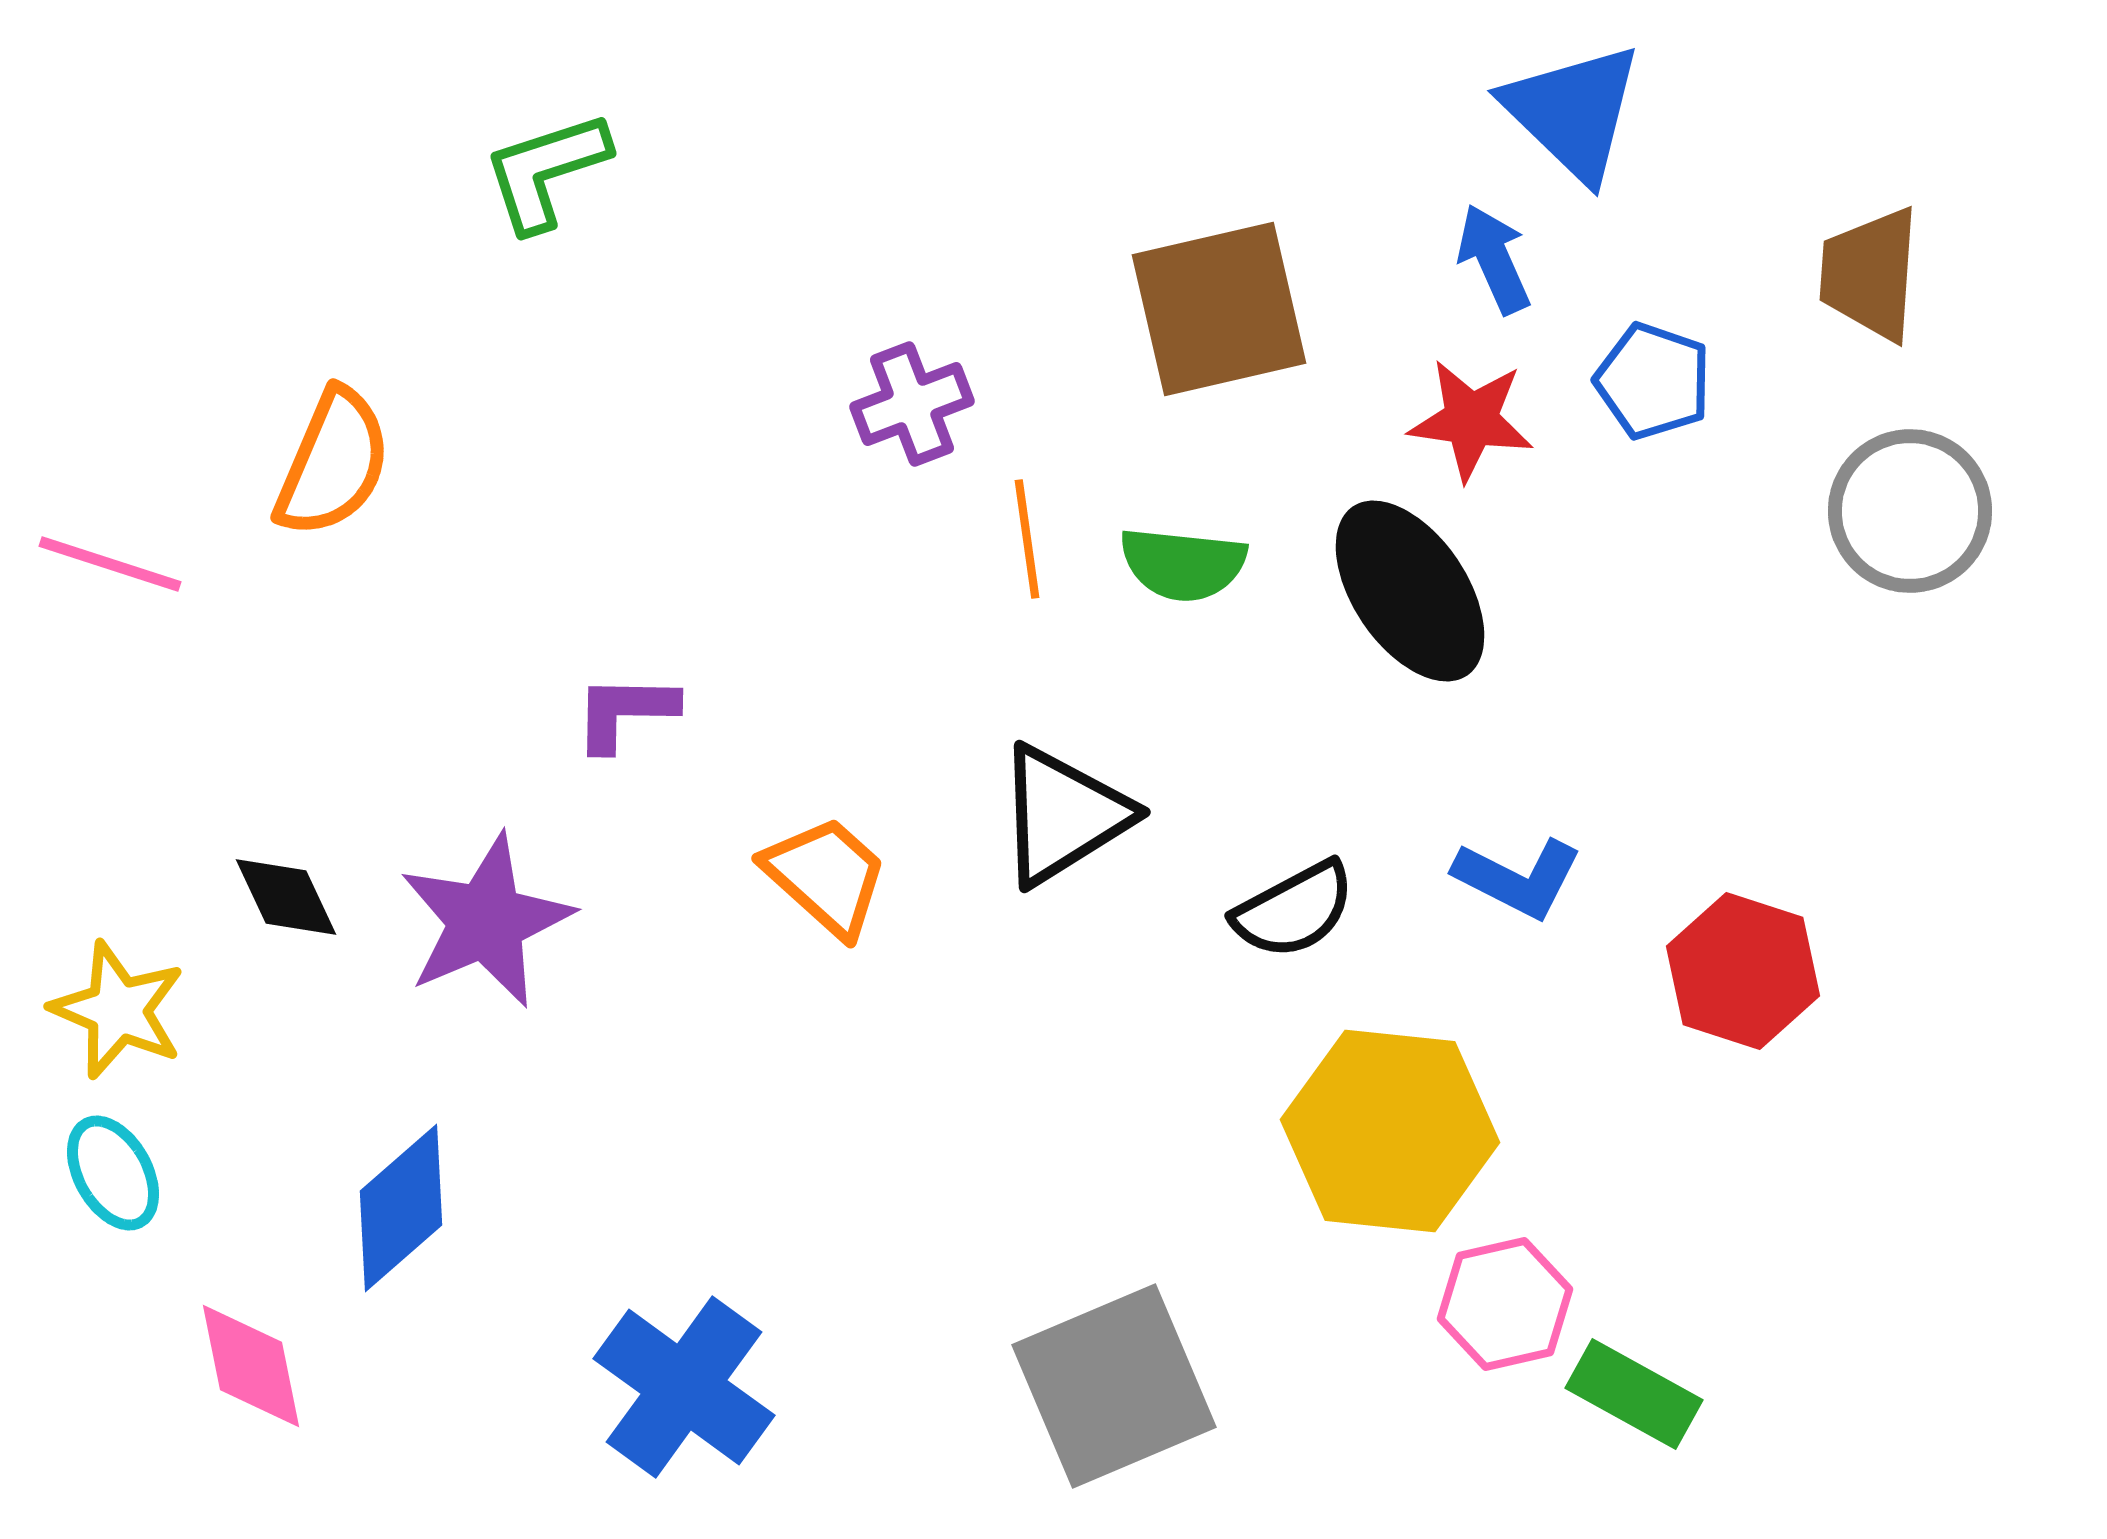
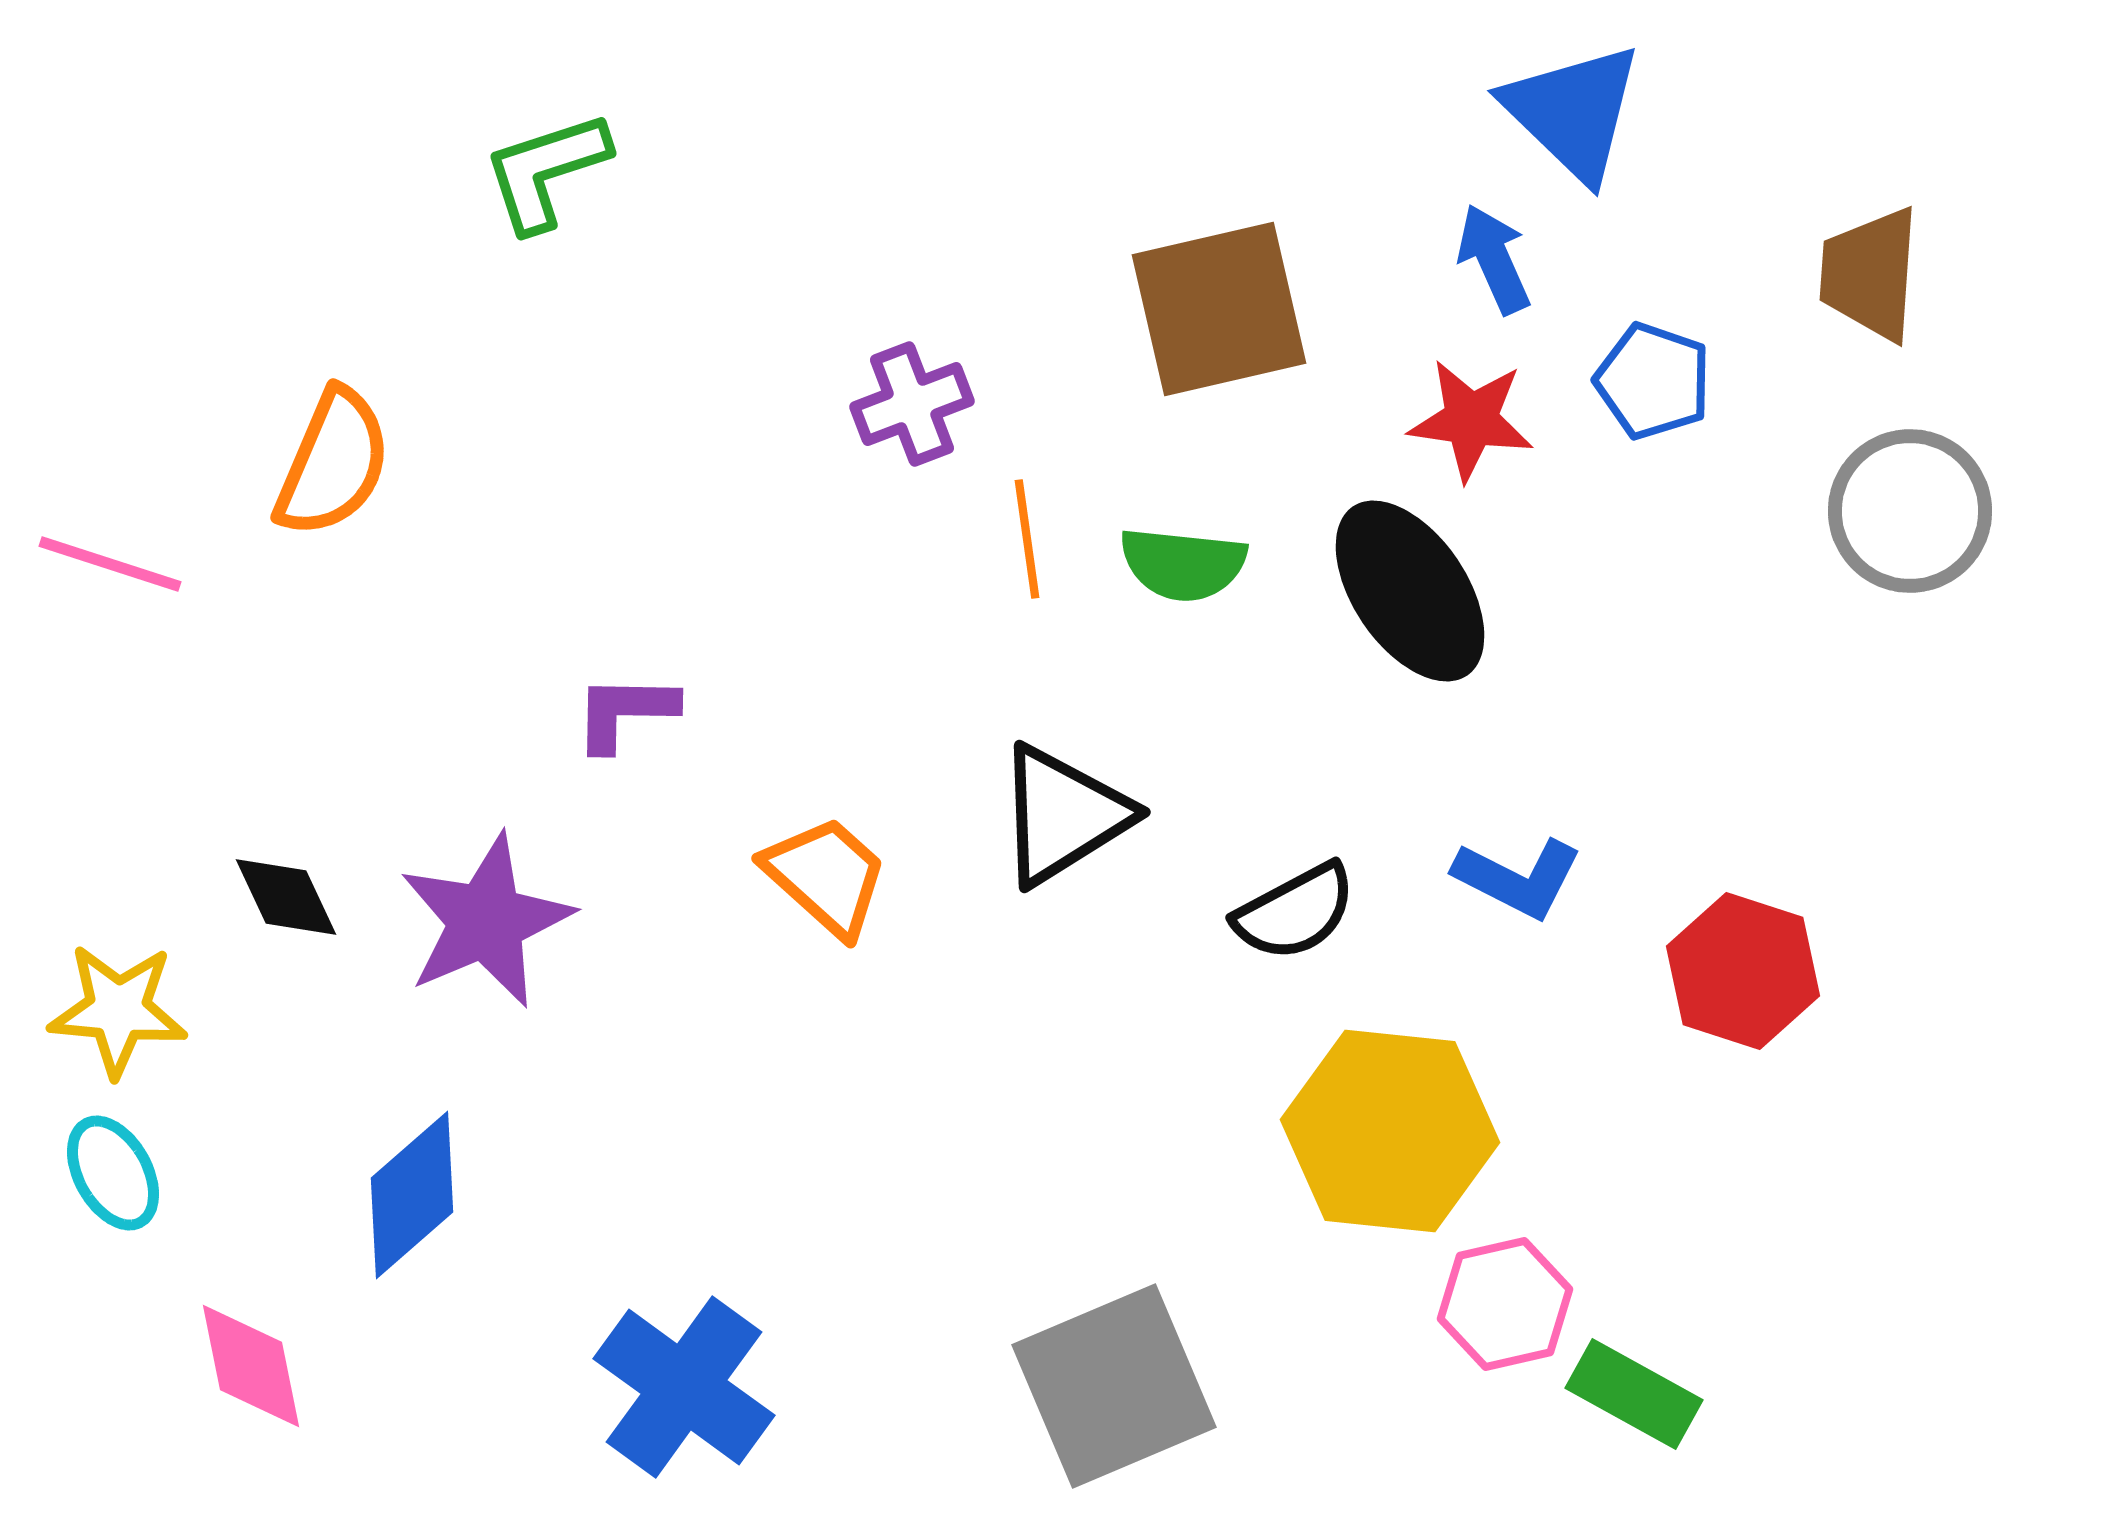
black semicircle: moved 1 px right, 2 px down
yellow star: rotated 18 degrees counterclockwise
blue diamond: moved 11 px right, 13 px up
